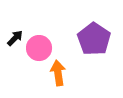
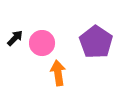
purple pentagon: moved 2 px right, 3 px down
pink circle: moved 3 px right, 5 px up
